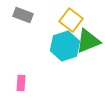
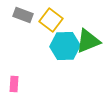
yellow square: moved 20 px left
cyan hexagon: rotated 16 degrees clockwise
pink rectangle: moved 7 px left, 1 px down
